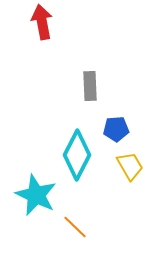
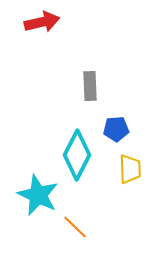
red arrow: rotated 88 degrees clockwise
yellow trapezoid: moved 3 px down; rotated 28 degrees clockwise
cyan star: moved 2 px right
